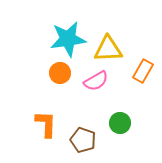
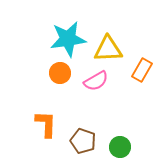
orange rectangle: moved 1 px left, 1 px up
green circle: moved 24 px down
brown pentagon: moved 1 px down
